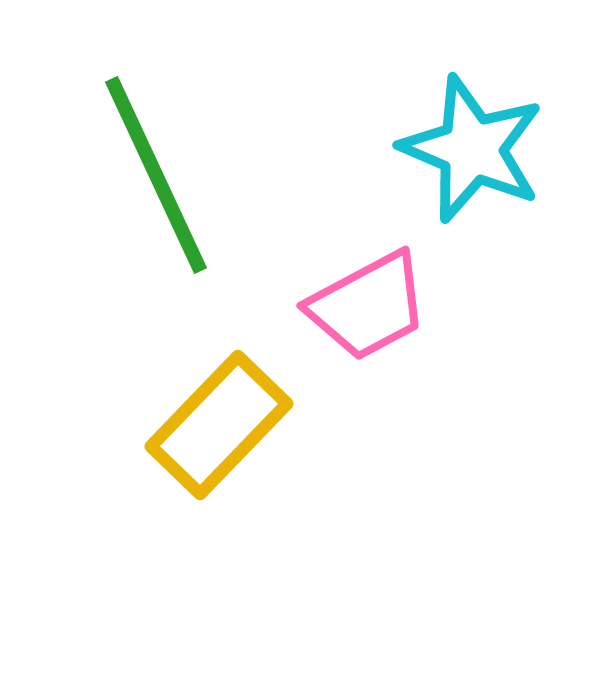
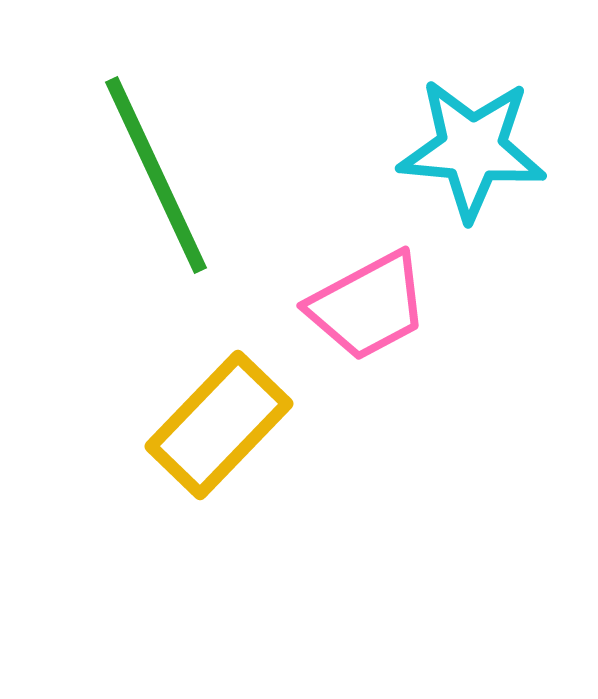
cyan star: rotated 18 degrees counterclockwise
